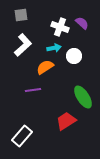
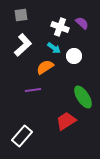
cyan arrow: rotated 48 degrees clockwise
